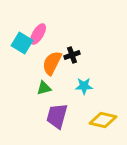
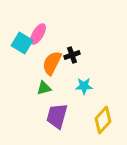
yellow diamond: rotated 60 degrees counterclockwise
